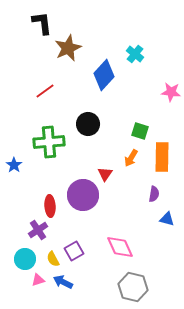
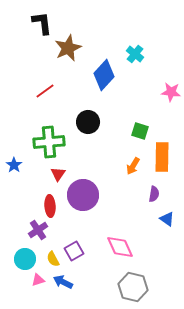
black circle: moved 2 px up
orange arrow: moved 2 px right, 8 px down
red triangle: moved 47 px left
blue triangle: rotated 21 degrees clockwise
